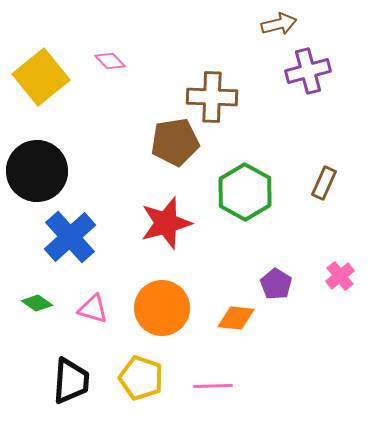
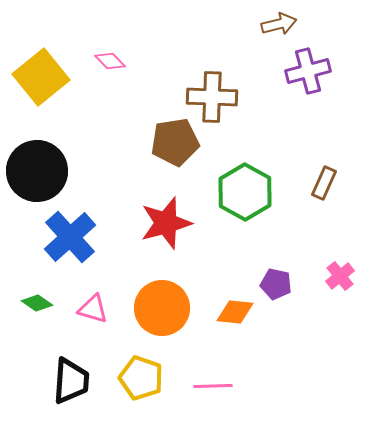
purple pentagon: rotated 20 degrees counterclockwise
orange diamond: moved 1 px left, 6 px up
